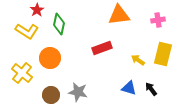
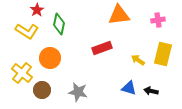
black arrow: moved 2 px down; rotated 40 degrees counterclockwise
brown circle: moved 9 px left, 5 px up
